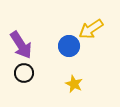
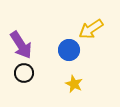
blue circle: moved 4 px down
